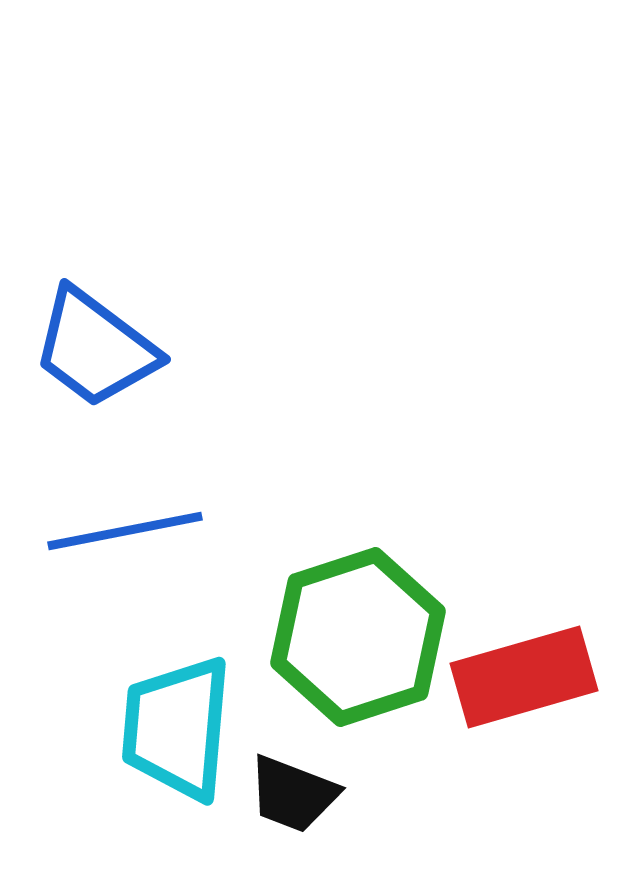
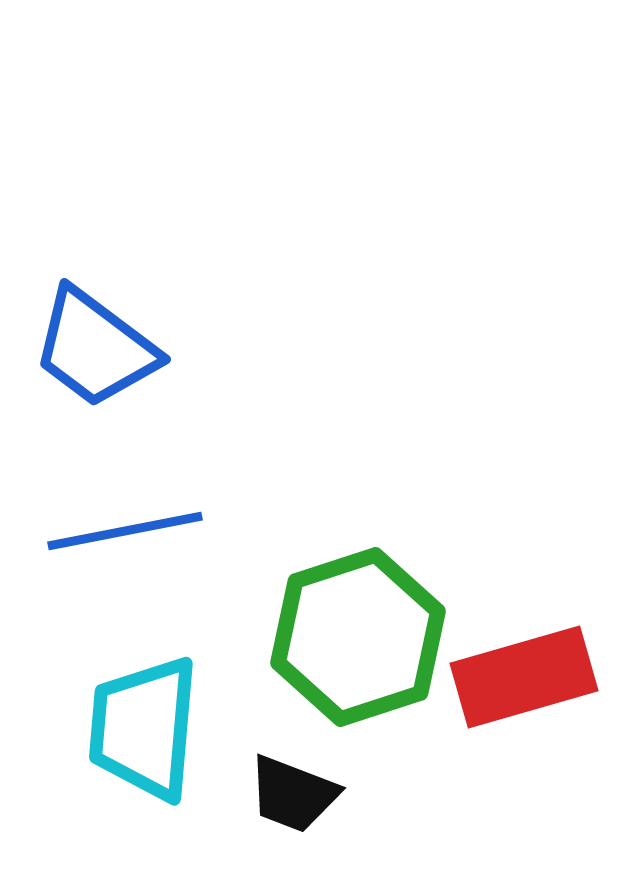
cyan trapezoid: moved 33 px left
